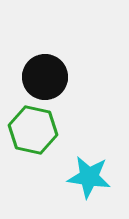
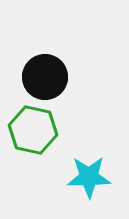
cyan star: rotated 9 degrees counterclockwise
